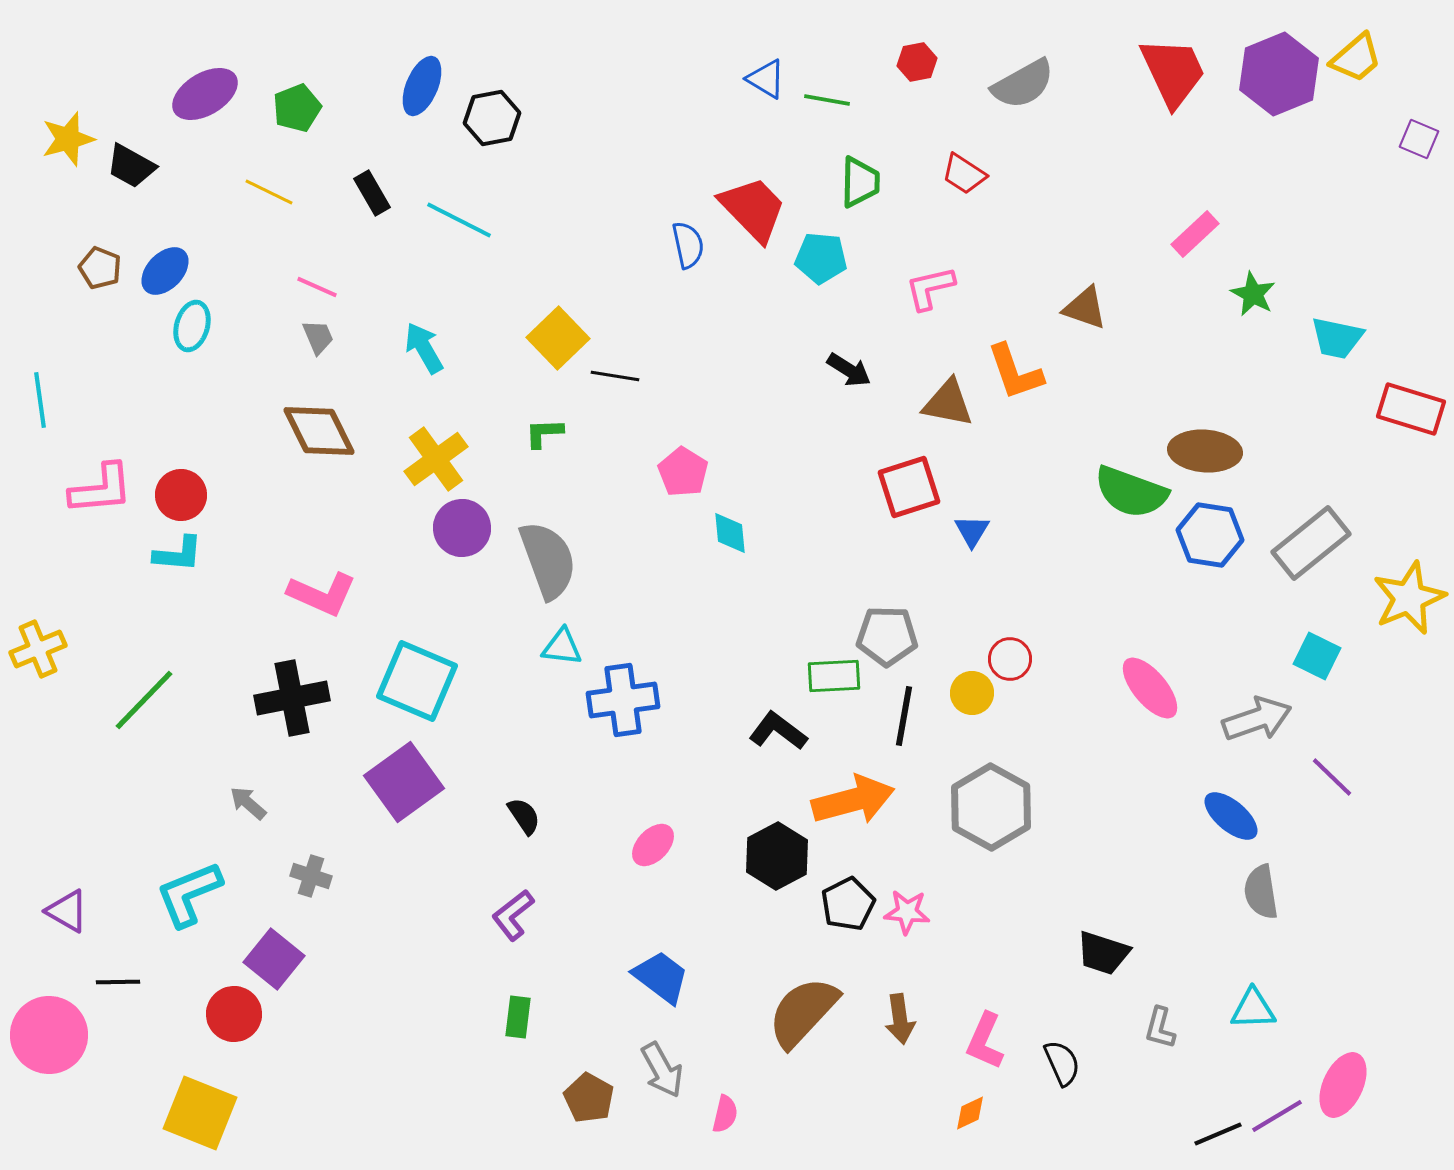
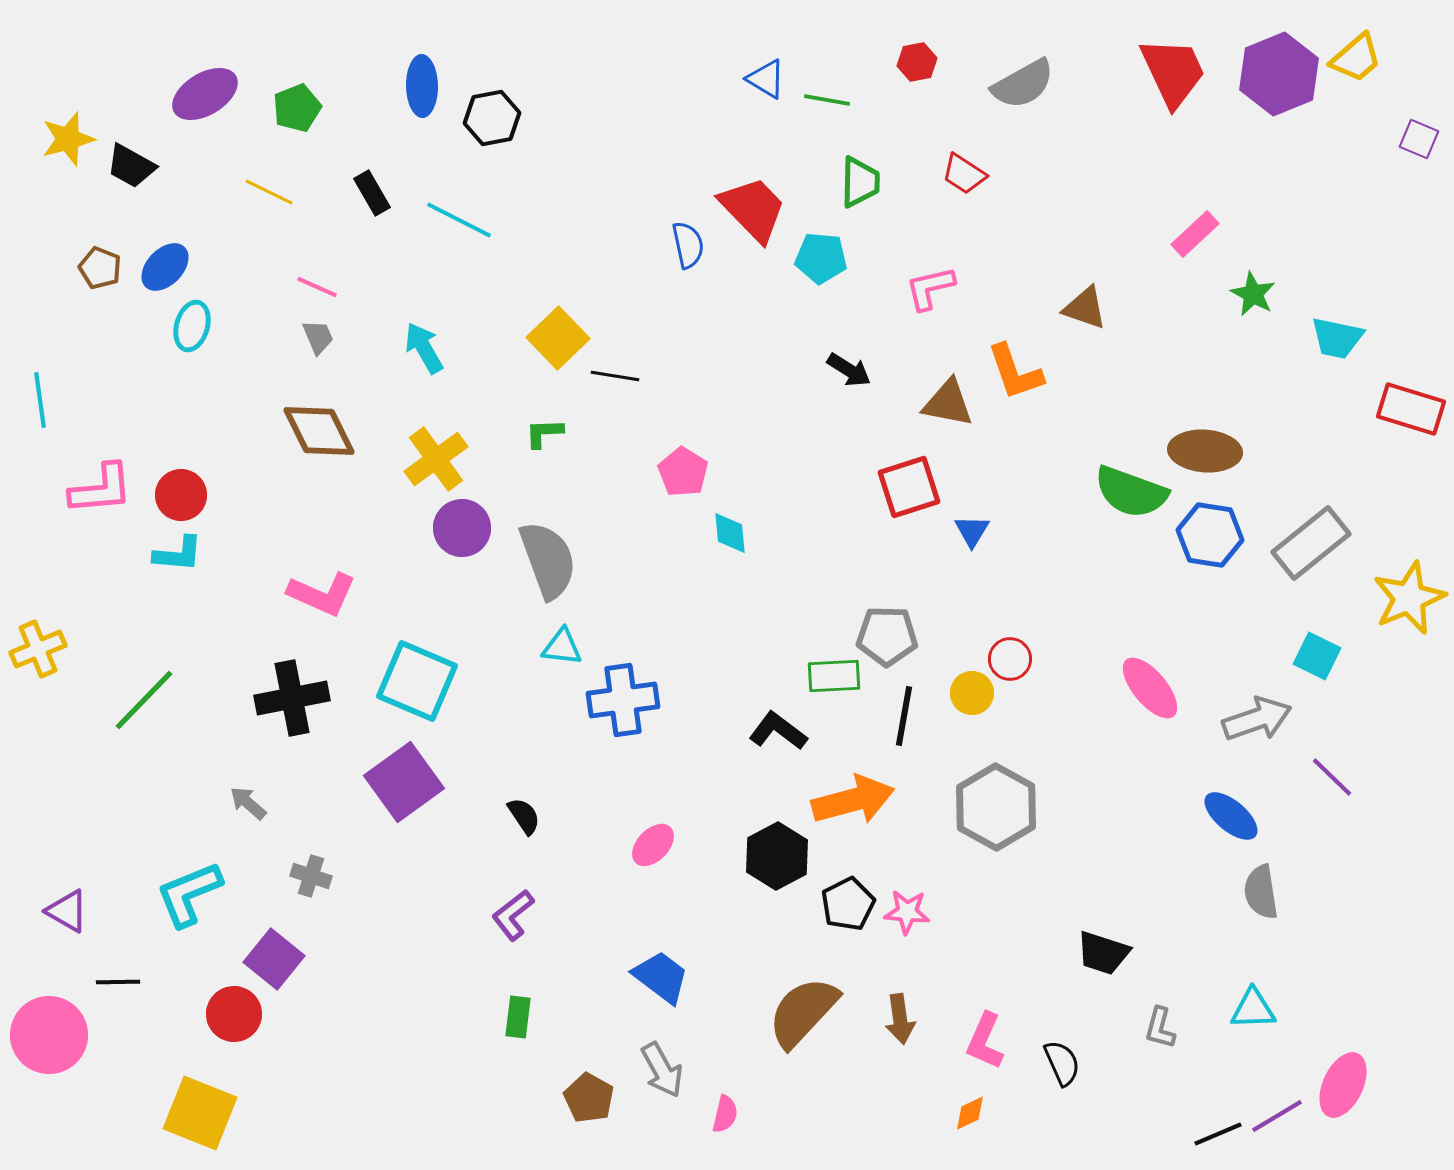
blue ellipse at (422, 86): rotated 24 degrees counterclockwise
blue ellipse at (165, 271): moved 4 px up
gray hexagon at (991, 807): moved 5 px right
